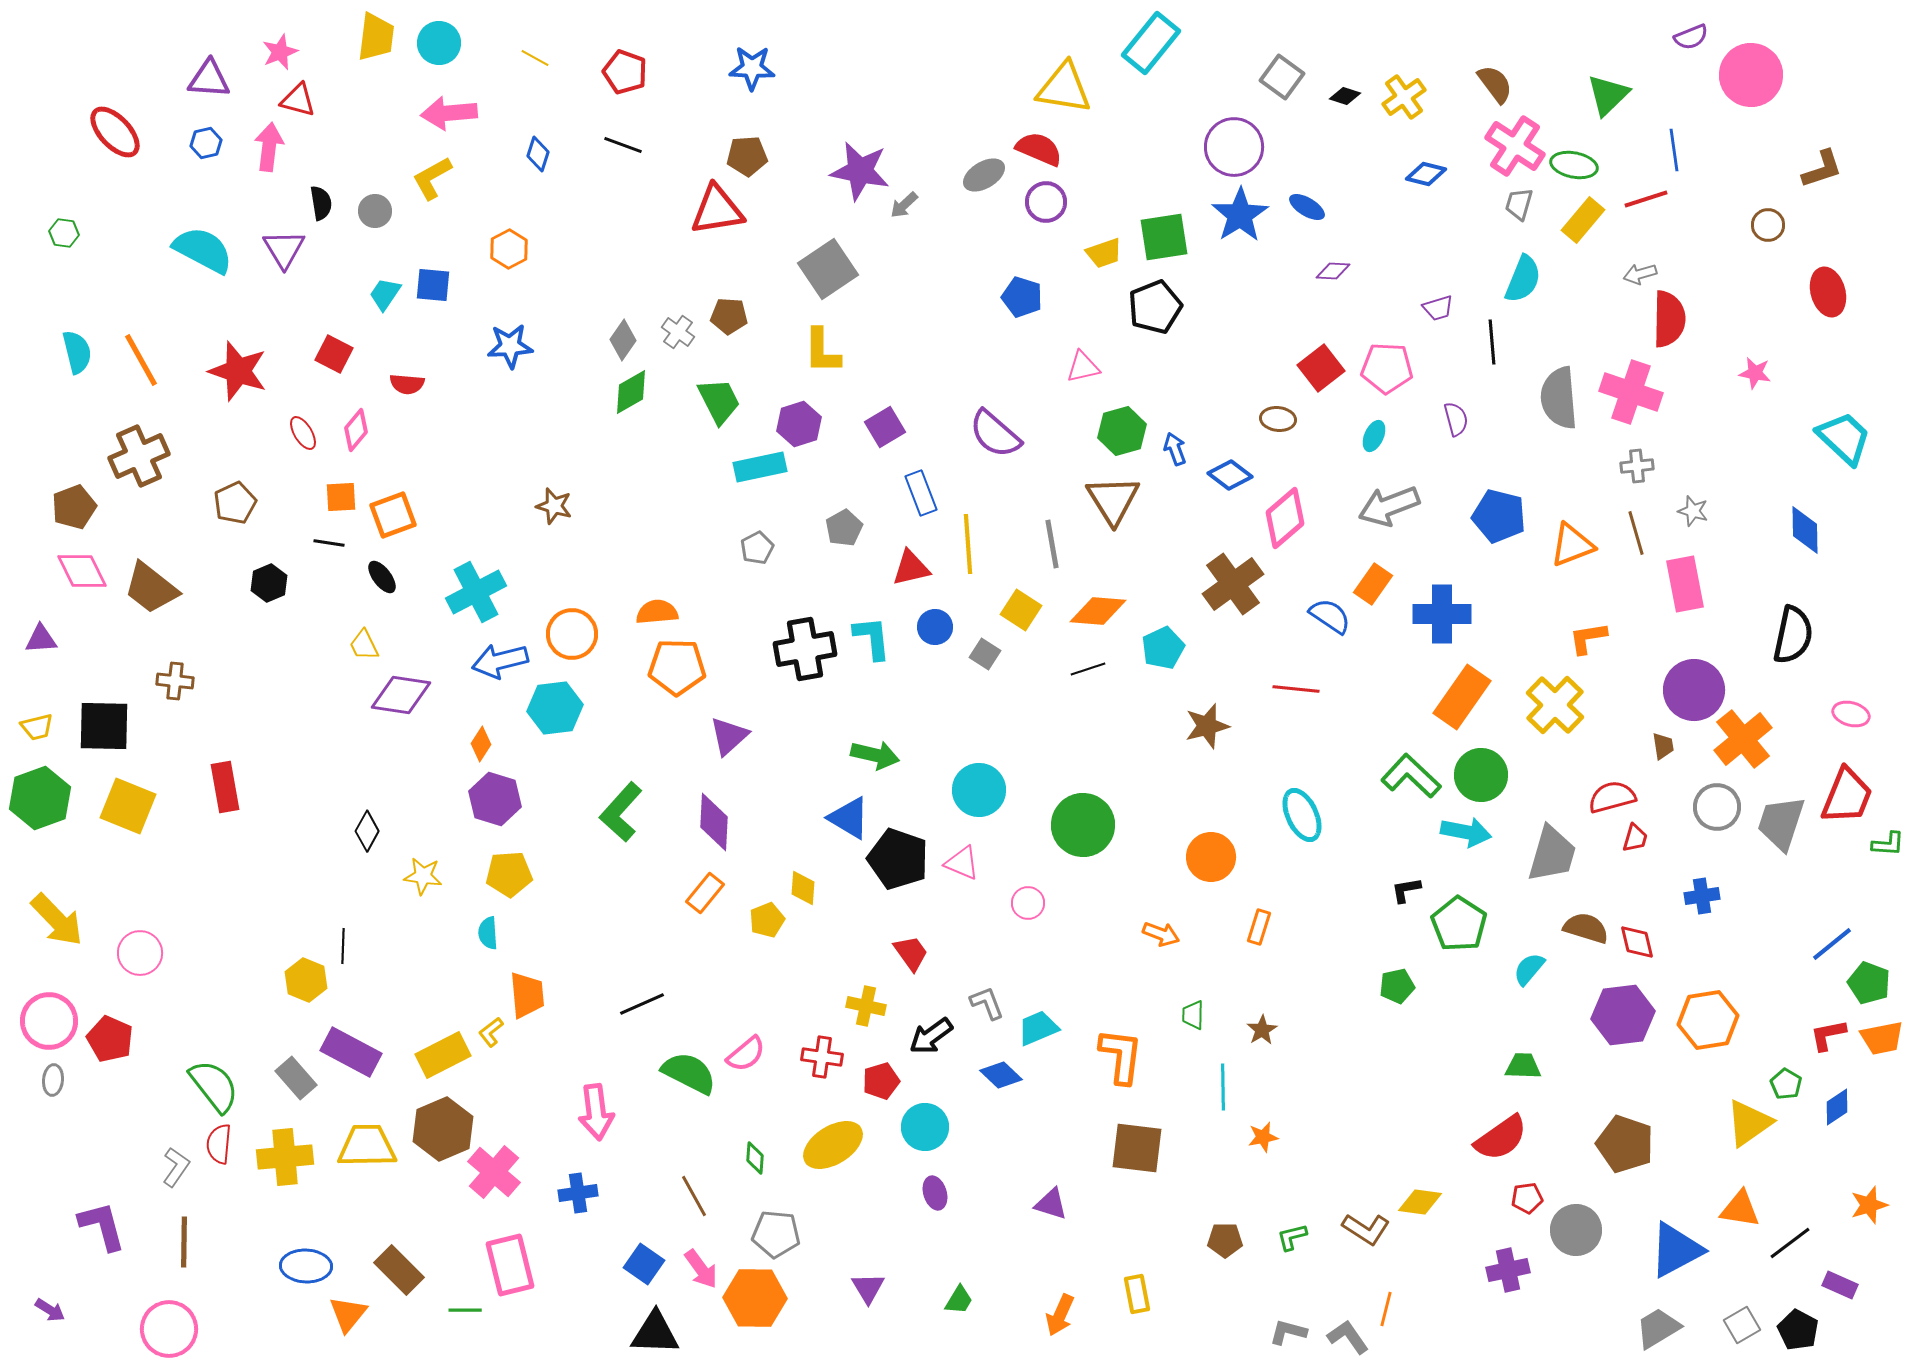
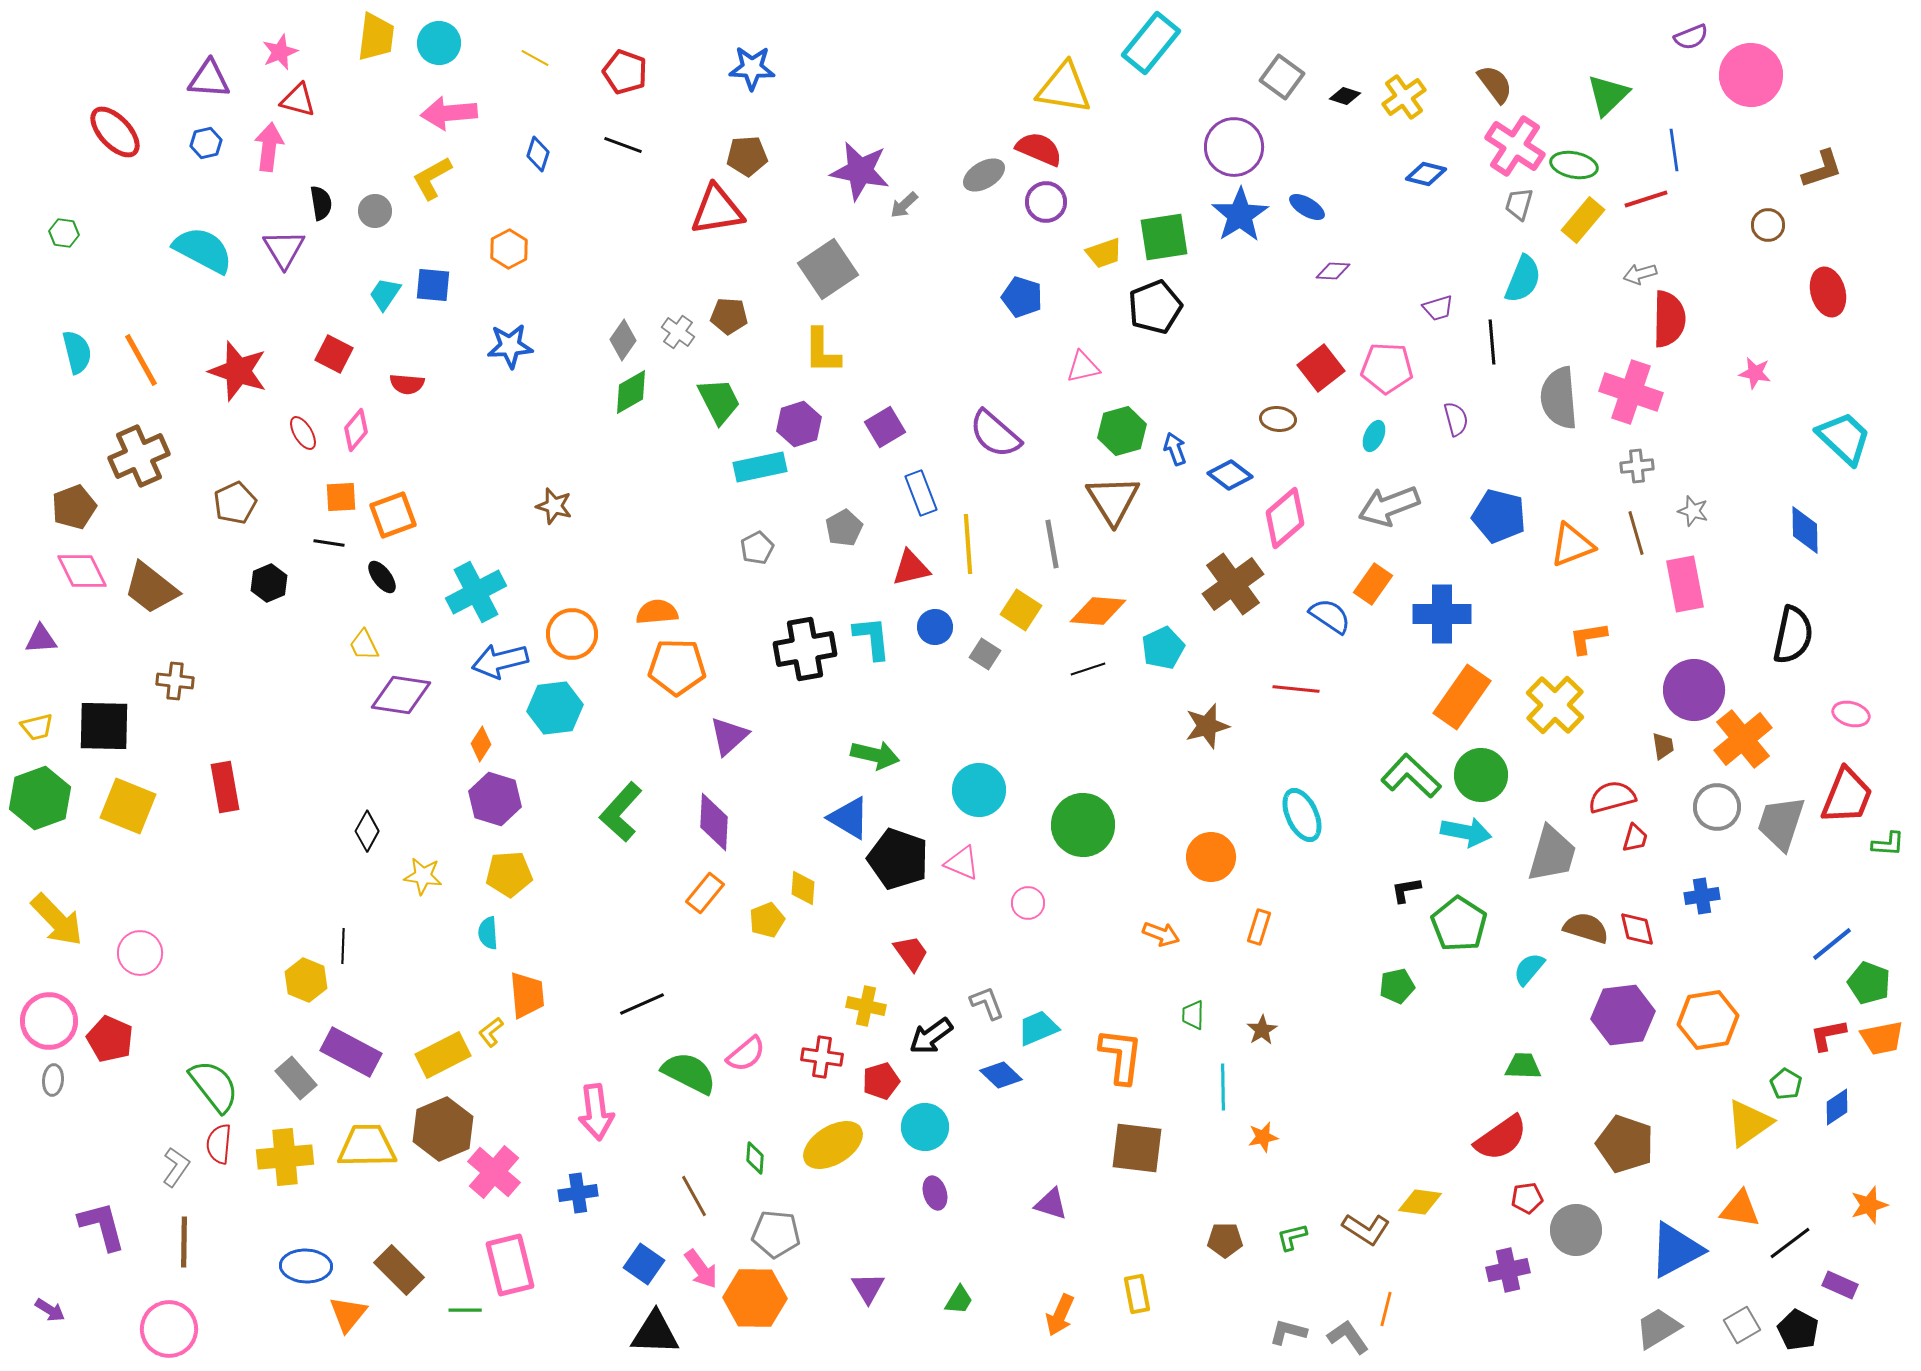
red diamond at (1637, 942): moved 13 px up
